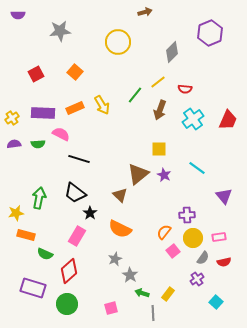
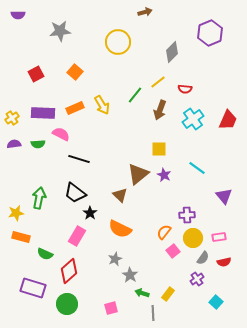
orange rectangle at (26, 235): moved 5 px left, 2 px down
